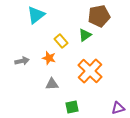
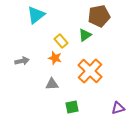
orange star: moved 6 px right
